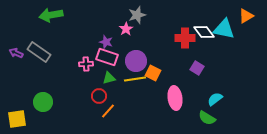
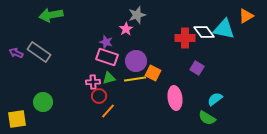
pink cross: moved 7 px right, 18 px down
